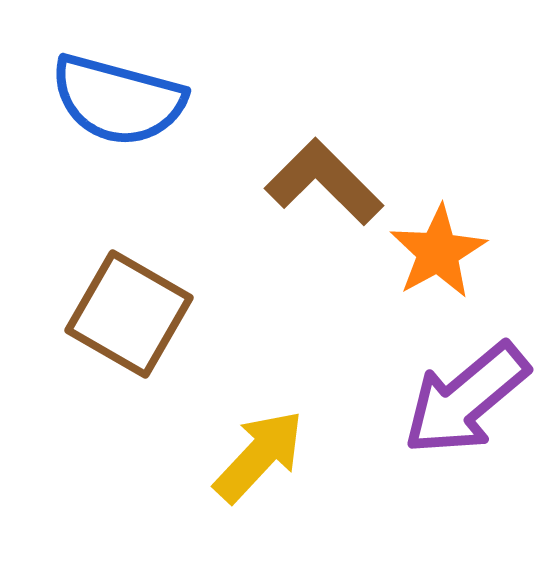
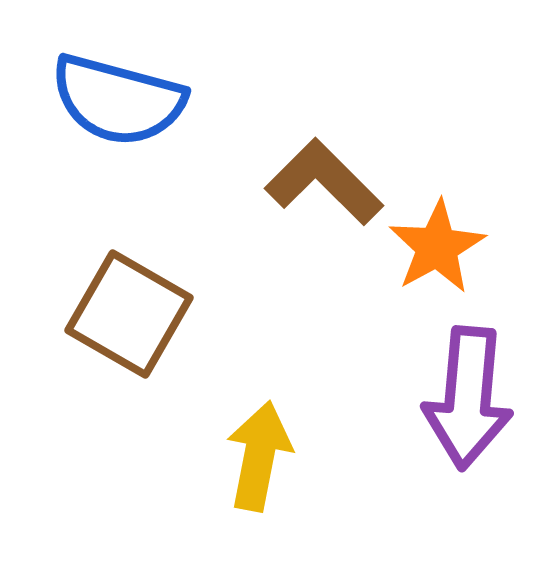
orange star: moved 1 px left, 5 px up
purple arrow: moved 2 px right, 1 px up; rotated 45 degrees counterclockwise
yellow arrow: rotated 32 degrees counterclockwise
